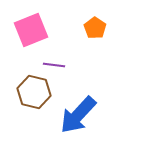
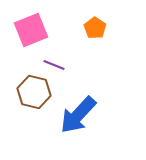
purple line: rotated 15 degrees clockwise
